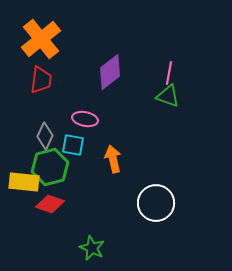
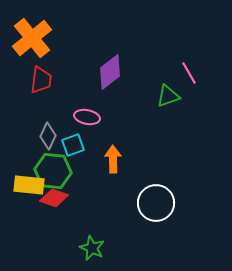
orange cross: moved 9 px left, 1 px up
pink line: moved 20 px right; rotated 40 degrees counterclockwise
green triangle: rotated 40 degrees counterclockwise
pink ellipse: moved 2 px right, 2 px up
gray diamond: moved 3 px right
cyan square: rotated 30 degrees counterclockwise
orange arrow: rotated 12 degrees clockwise
green hexagon: moved 3 px right, 4 px down; rotated 21 degrees clockwise
yellow rectangle: moved 5 px right, 3 px down
red diamond: moved 4 px right, 6 px up
